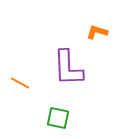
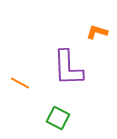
green square: rotated 15 degrees clockwise
